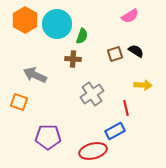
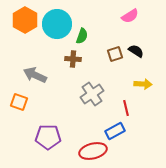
yellow arrow: moved 1 px up
